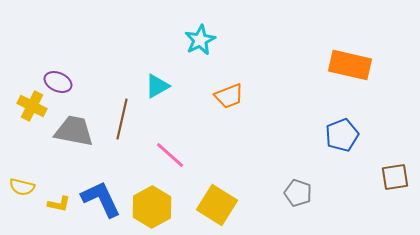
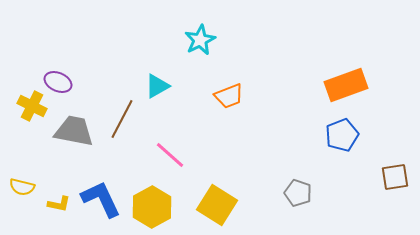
orange rectangle: moved 4 px left, 20 px down; rotated 33 degrees counterclockwise
brown line: rotated 15 degrees clockwise
